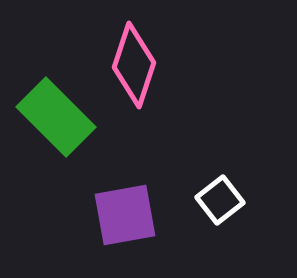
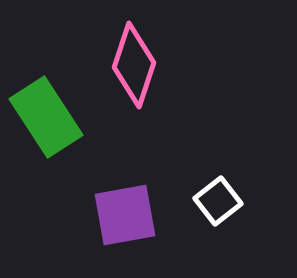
green rectangle: moved 10 px left; rotated 12 degrees clockwise
white square: moved 2 px left, 1 px down
